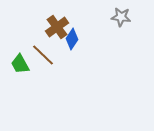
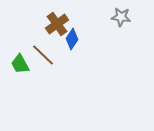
brown cross: moved 3 px up
